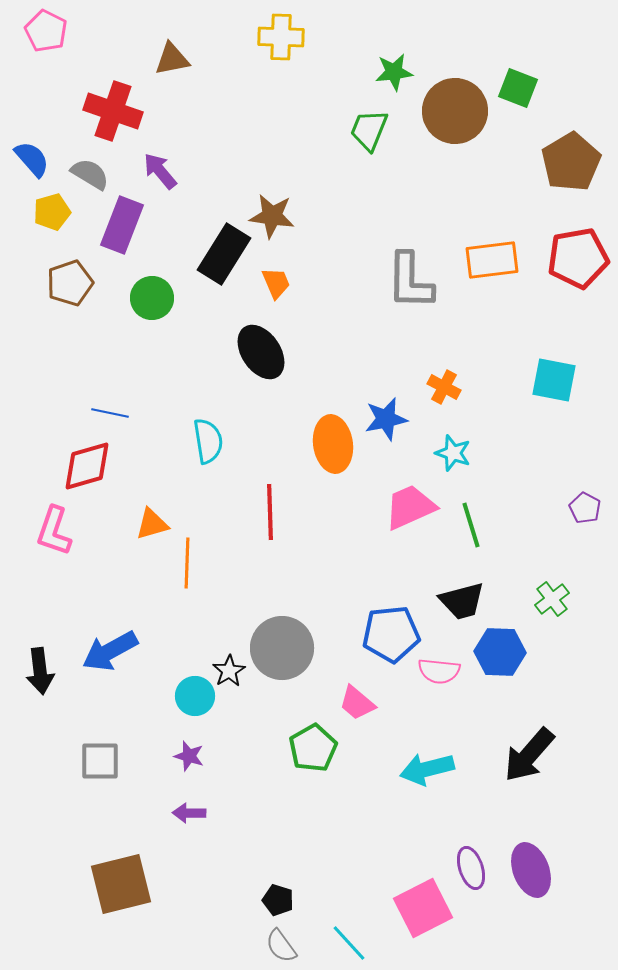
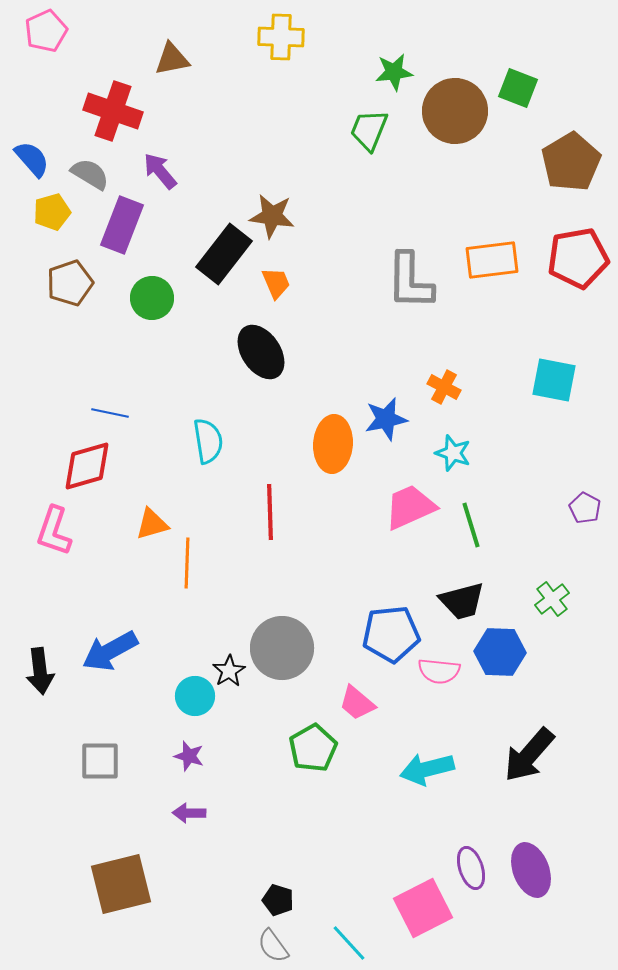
pink pentagon at (46, 31): rotated 21 degrees clockwise
black rectangle at (224, 254): rotated 6 degrees clockwise
orange ellipse at (333, 444): rotated 12 degrees clockwise
gray semicircle at (281, 946): moved 8 px left
